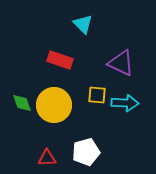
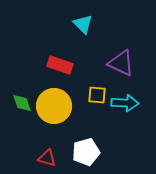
red rectangle: moved 5 px down
yellow circle: moved 1 px down
red triangle: rotated 18 degrees clockwise
